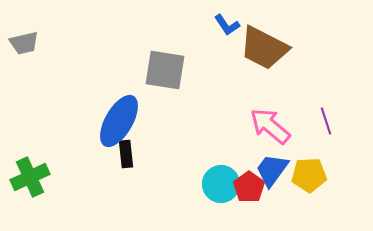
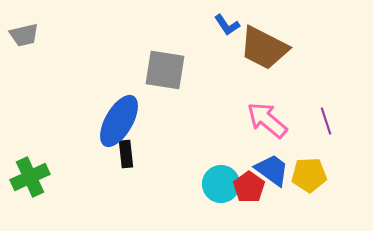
gray trapezoid: moved 8 px up
pink arrow: moved 3 px left, 6 px up
blue trapezoid: rotated 90 degrees clockwise
